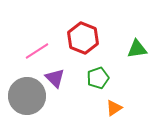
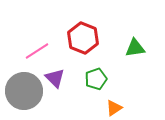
green triangle: moved 2 px left, 1 px up
green pentagon: moved 2 px left, 1 px down
gray circle: moved 3 px left, 5 px up
